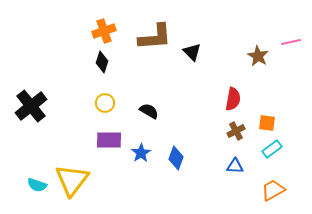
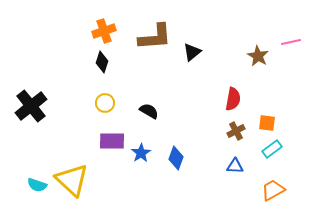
black triangle: rotated 36 degrees clockwise
purple rectangle: moved 3 px right, 1 px down
yellow triangle: rotated 24 degrees counterclockwise
